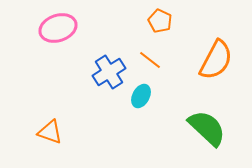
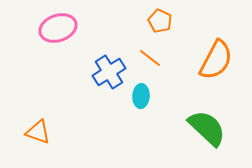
orange line: moved 2 px up
cyan ellipse: rotated 25 degrees counterclockwise
orange triangle: moved 12 px left
